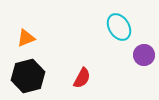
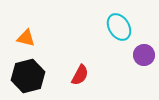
orange triangle: rotated 36 degrees clockwise
red semicircle: moved 2 px left, 3 px up
